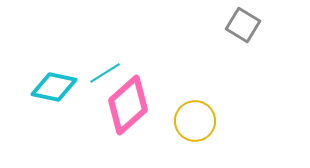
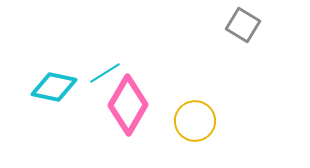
pink diamond: rotated 18 degrees counterclockwise
